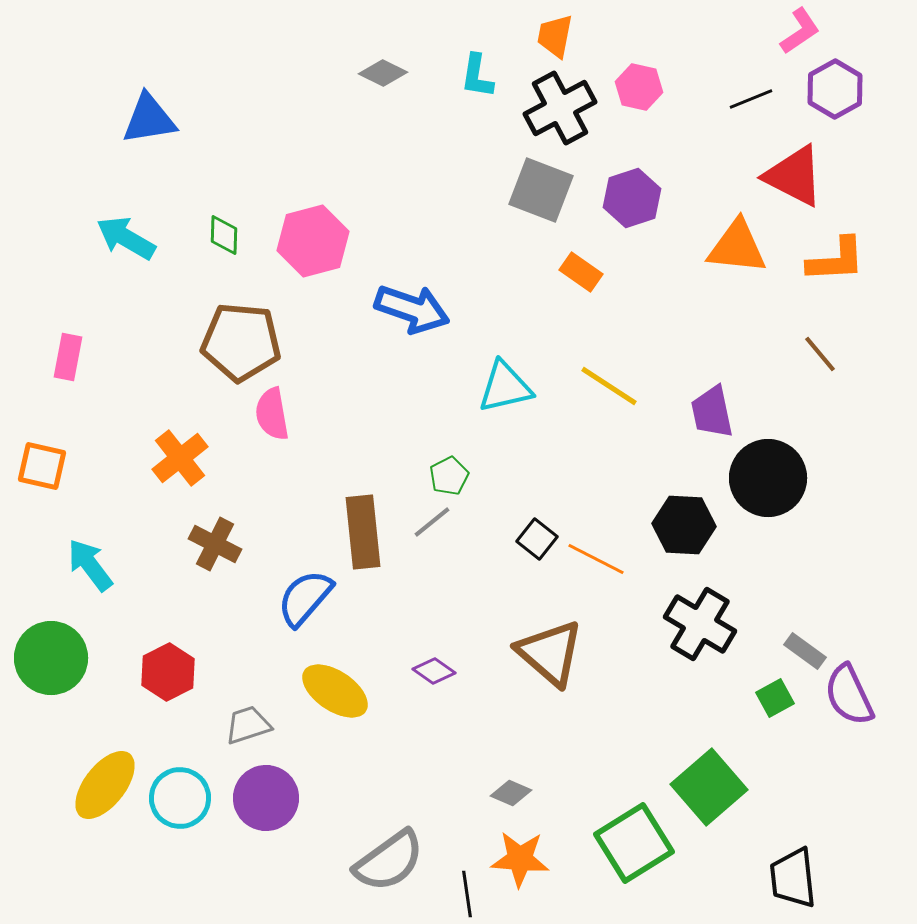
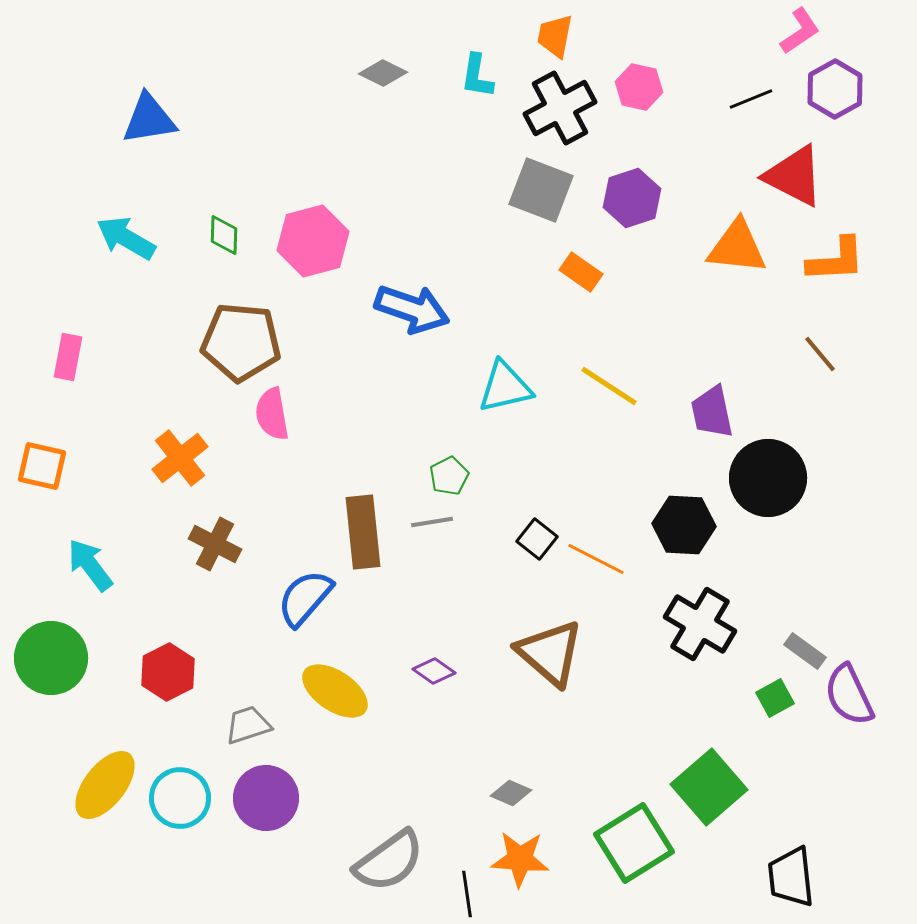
gray line at (432, 522): rotated 30 degrees clockwise
black trapezoid at (793, 878): moved 2 px left, 1 px up
